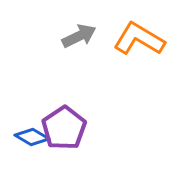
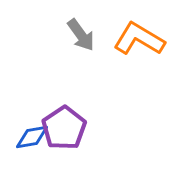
gray arrow: moved 2 px right, 1 px up; rotated 80 degrees clockwise
blue diamond: rotated 40 degrees counterclockwise
